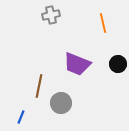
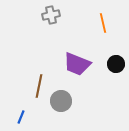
black circle: moved 2 px left
gray circle: moved 2 px up
